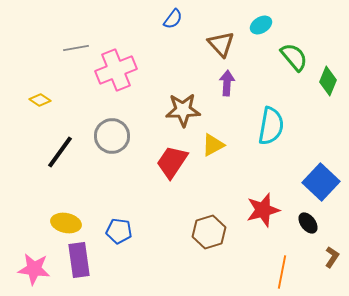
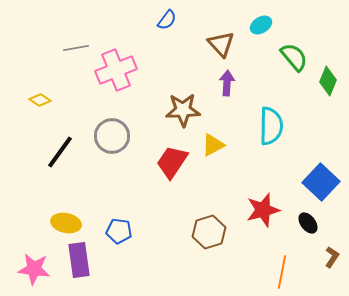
blue semicircle: moved 6 px left, 1 px down
cyan semicircle: rotated 9 degrees counterclockwise
